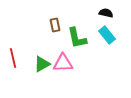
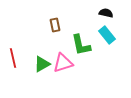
green L-shape: moved 4 px right, 7 px down
pink triangle: rotated 15 degrees counterclockwise
